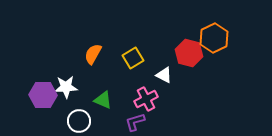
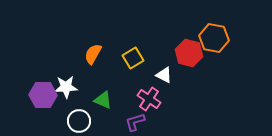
orange hexagon: rotated 24 degrees counterclockwise
pink cross: moved 3 px right; rotated 30 degrees counterclockwise
